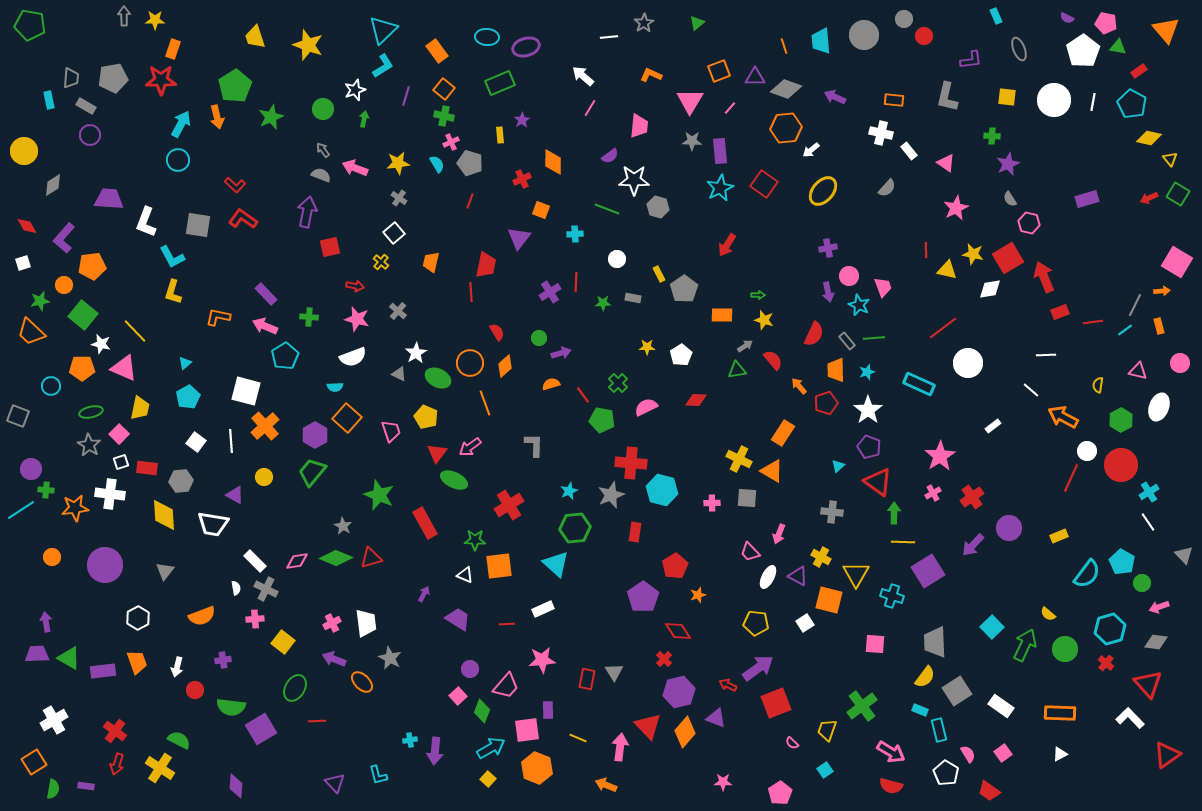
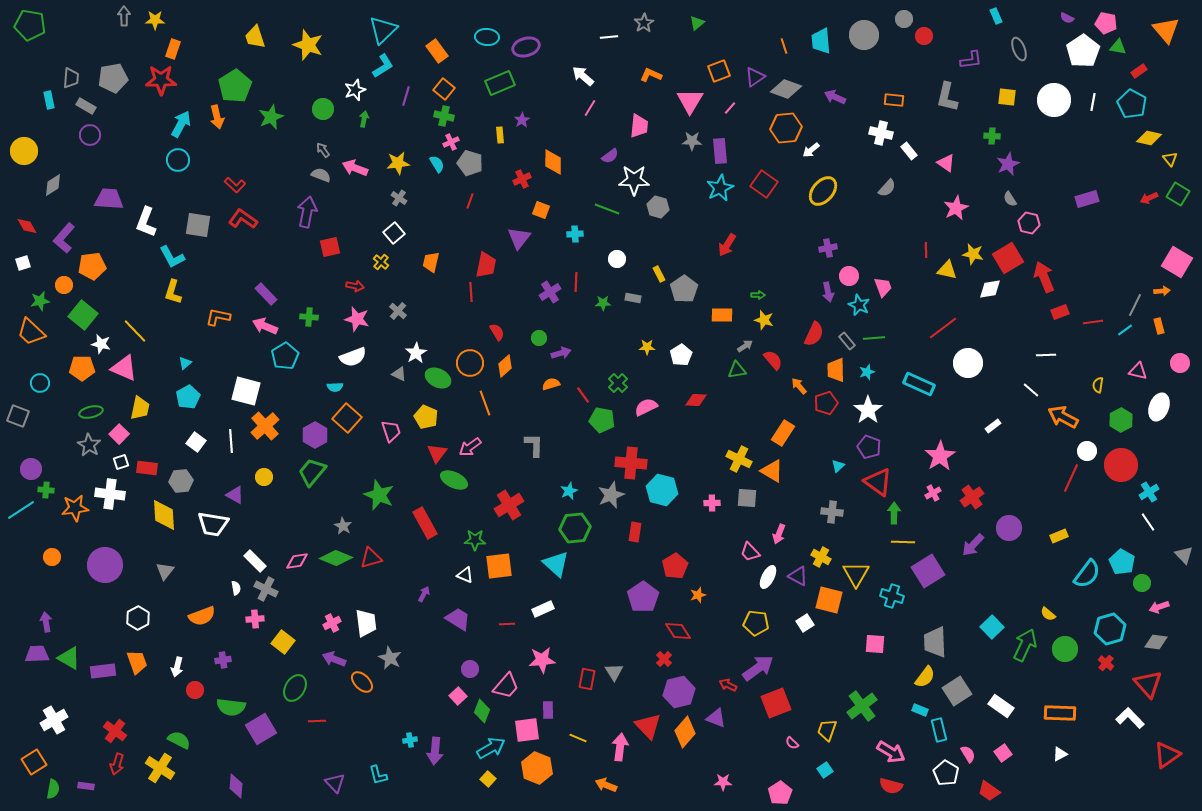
purple triangle at (755, 77): rotated 35 degrees counterclockwise
cyan circle at (51, 386): moved 11 px left, 3 px up
